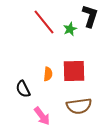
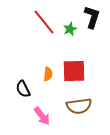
black L-shape: moved 2 px right, 1 px down
